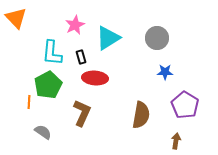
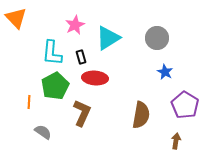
blue star: rotated 28 degrees clockwise
green pentagon: moved 7 px right, 1 px down
